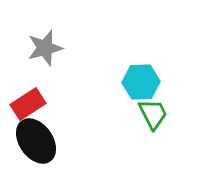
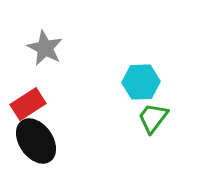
gray star: rotated 30 degrees counterclockwise
green trapezoid: moved 4 px down; rotated 116 degrees counterclockwise
